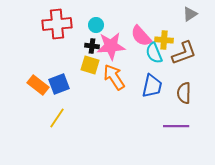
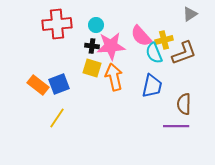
yellow cross: rotated 18 degrees counterclockwise
yellow square: moved 2 px right, 3 px down
orange arrow: rotated 20 degrees clockwise
brown semicircle: moved 11 px down
